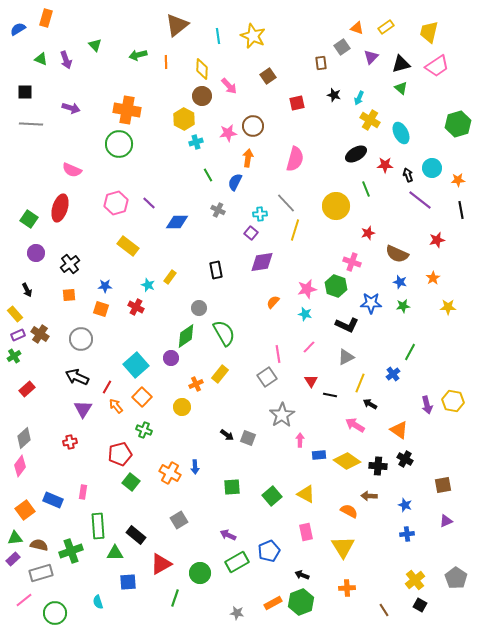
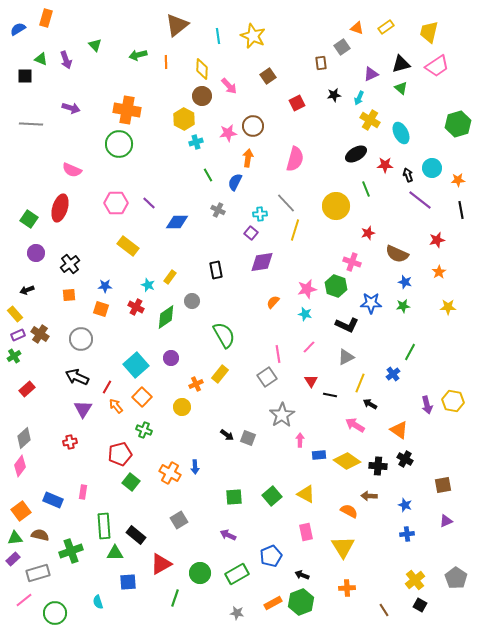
purple triangle at (371, 57): moved 17 px down; rotated 21 degrees clockwise
black square at (25, 92): moved 16 px up
black star at (334, 95): rotated 24 degrees counterclockwise
red square at (297, 103): rotated 14 degrees counterclockwise
pink hexagon at (116, 203): rotated 15 degrees clockwise
orange star at (433, 278): moved 6 px right, 6 px up
blue star at (400, 282): moved 5 px right
black arrow at (27, 290): rotated 96 degrees clockwise
gray circle at (199, 308): moved 7 px left, 7 px up
green semicircle at (224, 333): moved 2 px down
green diamond at (186, 336): moved 20 px left, 19 px up
green square at (232, 487): moved 2 px right, 10 px down
orange square at (25, 510): moved 4 px left, 1 px down
green rectangle at (98, 526): moved 6 px right
brown semicircle at (39, 545): moved 1 px right, 10 px up
blue pentagon at (269, 551): moved 2 px right, 5 px down
green rectangle at (237, 562): moved 12 px down
gray rectangle at (41, 573): moved 3 px left
